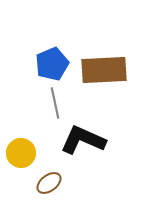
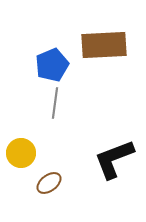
blue pentagon: moved 1 px down
brown rectangle: moved 25 px up
gray line: rotated 20 degrees clockwise
black L-shape: moved 31 px right, 19 px down; rotated 45 degrees counterclockwise
